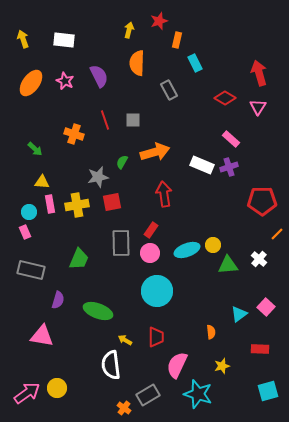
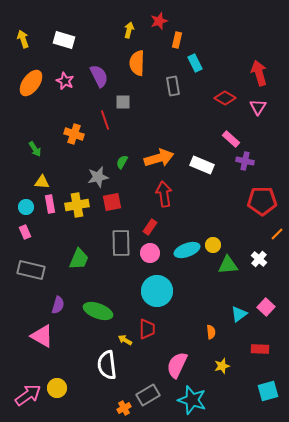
white rectangle at (64, 40): rotated 10 degrees clockwise
gray rectangle at (169, 90): moved 4 px right, 4 px up; rotated 18 degrees clockwise
gray square at (133, 120): moved 10 px left, 18 px up
green arrow at (35, 149): rotated 14 degrees clockwise
orange arrow at (155, 152): moved 4 px right, 6 px down
purple cross at (229, 167): moved 16 px right, 6 px up; rotated 30 degrees clockwise
cyan circle at (29, 212): moved 3 px left, 5 px up
red rectangle at (151, 230): moved 1 px left, 3 px up
purple semicircle at (58, 300): moved 5 px down
pink triangle at (42, 336): rotated 20 degrees clockwise
red trapezoid at (156, 337): moved 9 px left, 8 px up
white semicircle at (111, 365): moved 4 px left
pink arrow at (27, 393): moved 1 px right, 2 px down
cyan star at (198, 394): moved 6 px left, 6 px down
orange cross at (124, 408): rotated 24 degrees clockwise
